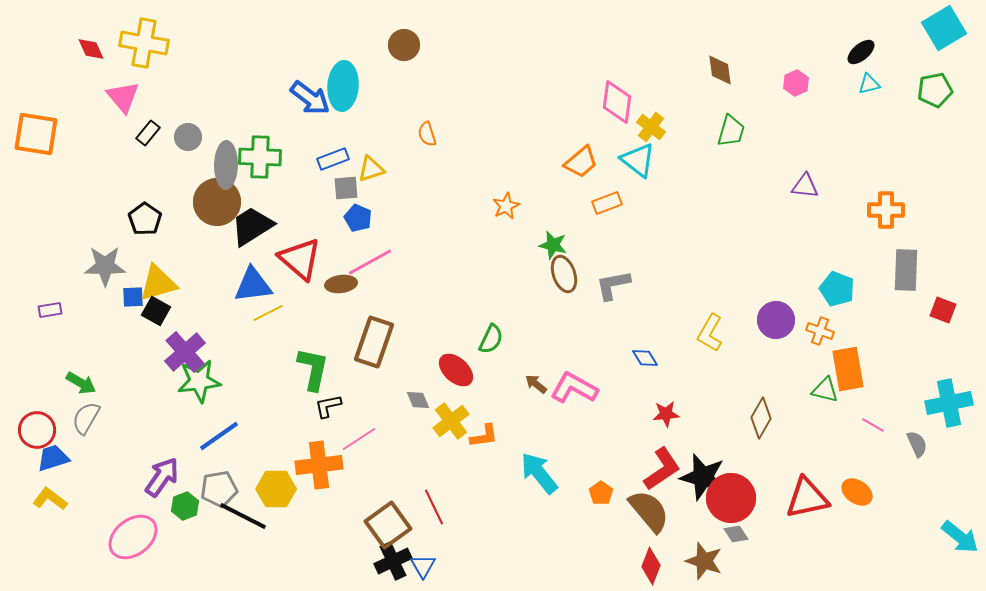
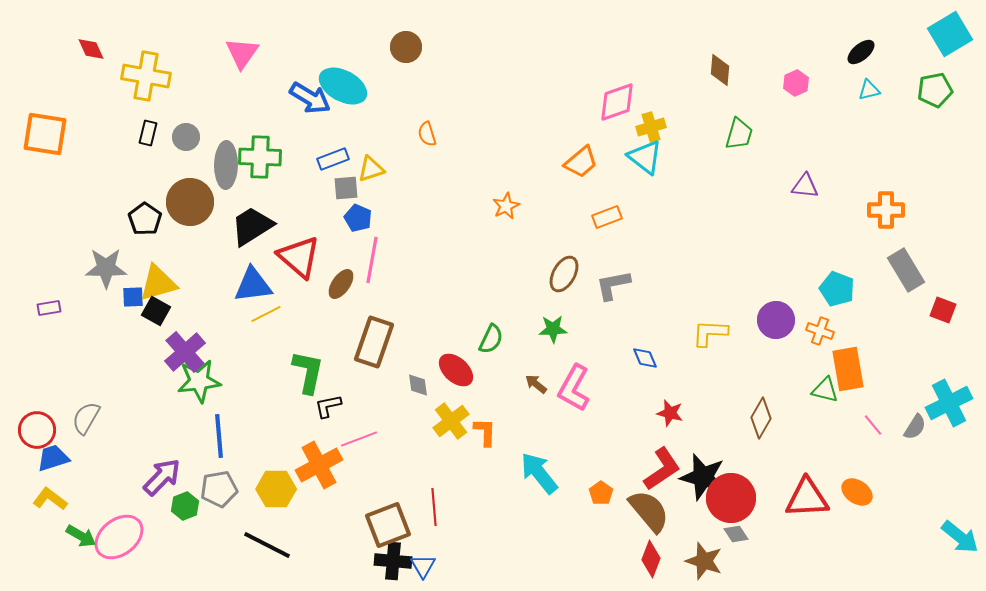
cyan square at (944, 28): moved 6 px right, 6 px down
yellow cross at (144, 43): moved 2 px right, 33 px down
brown circle at (404, 45): moved 2 px right, 2 px down
brown diamond at (720, 70): rotated 12 degrees clockwise
cyan triangle at (869, 84): moved 6 px down
cyan ellipse at (343, 86): rotated 66 degrees counterclockwise
pink triangle at (123, 97): moved 119 px right, 44 px up; rotated 15 degrees clockwise
blue arrow at (310, 98): rotated 6 degrees counterclockwise
pink diamond at (617, 102): rotated 63 degrees clockwise
yellow cross at (651, 127): rotated 36 degrees clockwise
green trapezoid at (731, 131): moved 8 px right, 3 px down
black rectangle at (148, 133): rotated 25 degrees counterclockwise
orange square at (36, 134): moved 9 px right
gray circle at (188, 137): moved 2 px left
cyan triangle at (638, 160): moved 7 px right, 3 px up
brown circle at (217, 202): moved 27 px left
orange rectangle at (607, 203): moved 14 px down
green star at (553, 245): moved 84 px down; rotated 16 degrees counterclockwise
red triangle at (300, 259): moved 1 px left, 2 px up
pink line at (370, 262): moved 2 px right, 2 px up; rotated 51 degrees counterclockwise
gray star at (105, 266): moved 1 px right, 2 px down
gray rectangle at (906, 270): rotated 33 degrees counterclockwise
brown ellipse at (564, 274): rotated 48 degrees clockwise
brown ellipse at (341, 284): rotated 48 degrees counterclockwise
purple rectangle at (50, 310): moved 1 px left, 2 px up
yellow line at (268, 313): moved 2 px left, 1 px down
yellow L-shape at (710, 333): rotated 63 degrees clockwise
blue diamond at (645, 358): rotated 8 degrees clockwise
green L-shape at (313, 369): moved 5 px left, 3 px down
green arrow at (81, 383): moved 153 px down
pink L-shape at (574, 388): rotated 90 degrees counterclockwise
gray diamond at (418, 400): moved 15 px up; rotated 15 degrees clockwise
cyan cross at (949, 403): rotated 15 degrees counterclockwise
red star at (666, 414): moved 4 px right, 1 px up; rotated 20 degrees clockwise
pink line at (873, 425): rotated 20 degrees clockwise
blue line at (219, 436): rotated 60 degrees counterclockwise
orange L-shape at (484, 436): moved 1 px right, 4 px up; rotated 80 degrees counterclockwise
pink line at (359, 439): rotated 12 degrees clockwise
gray semicircle at (917, 444): moved 2 px left, 17 px up; rotated 56 degrees clockwise
orange cross at (319, 465): rotated 21 degrees counterclockwise
purple arrow at (162, 477): rotated 9 degrees clockwise
red triangle at (807, 498): rotated 9 degrees clockwise
red line at (434, 507): rotated 21 degrees clockwise
black line at (243, 516): moved 24 px right, 29 px down
brown square at (388, 525): rotated 15 degrees clockwise
pink ellipse at (133, 537): moved 14 px left
black cross at (393, 561): rotated 30 degrees clockwise
red diamond at (651, 566): moved 7 px up
